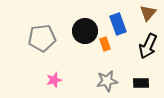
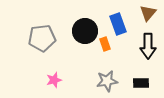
black arrow: rotated 25 degrees counterclockwise
